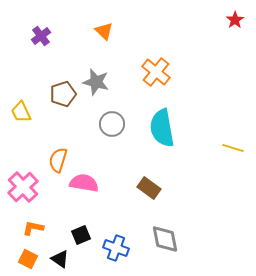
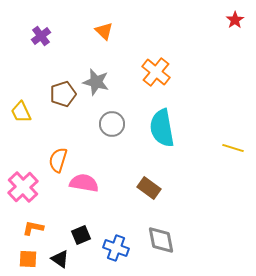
gray diamond: moved 4 px left, 1 px down
orange square: rotated 24 degrees counterclockwise
